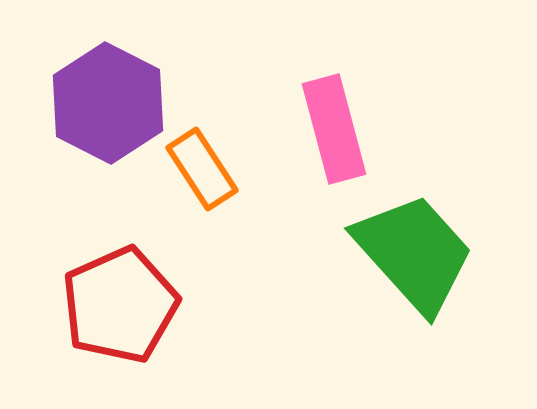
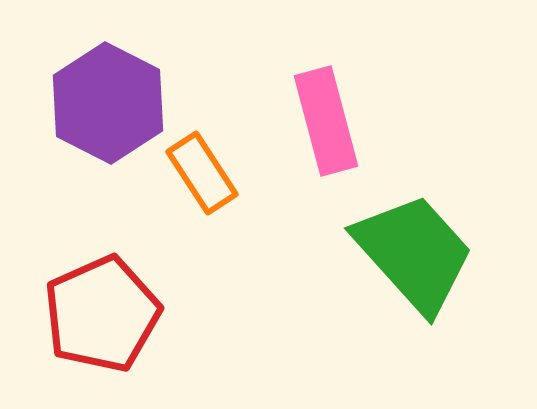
pink rectangle: moved 8 px left, 8 px up
orange rectangle: moved 4 px down
red pentagon: moved 18 px left, 9 px down
